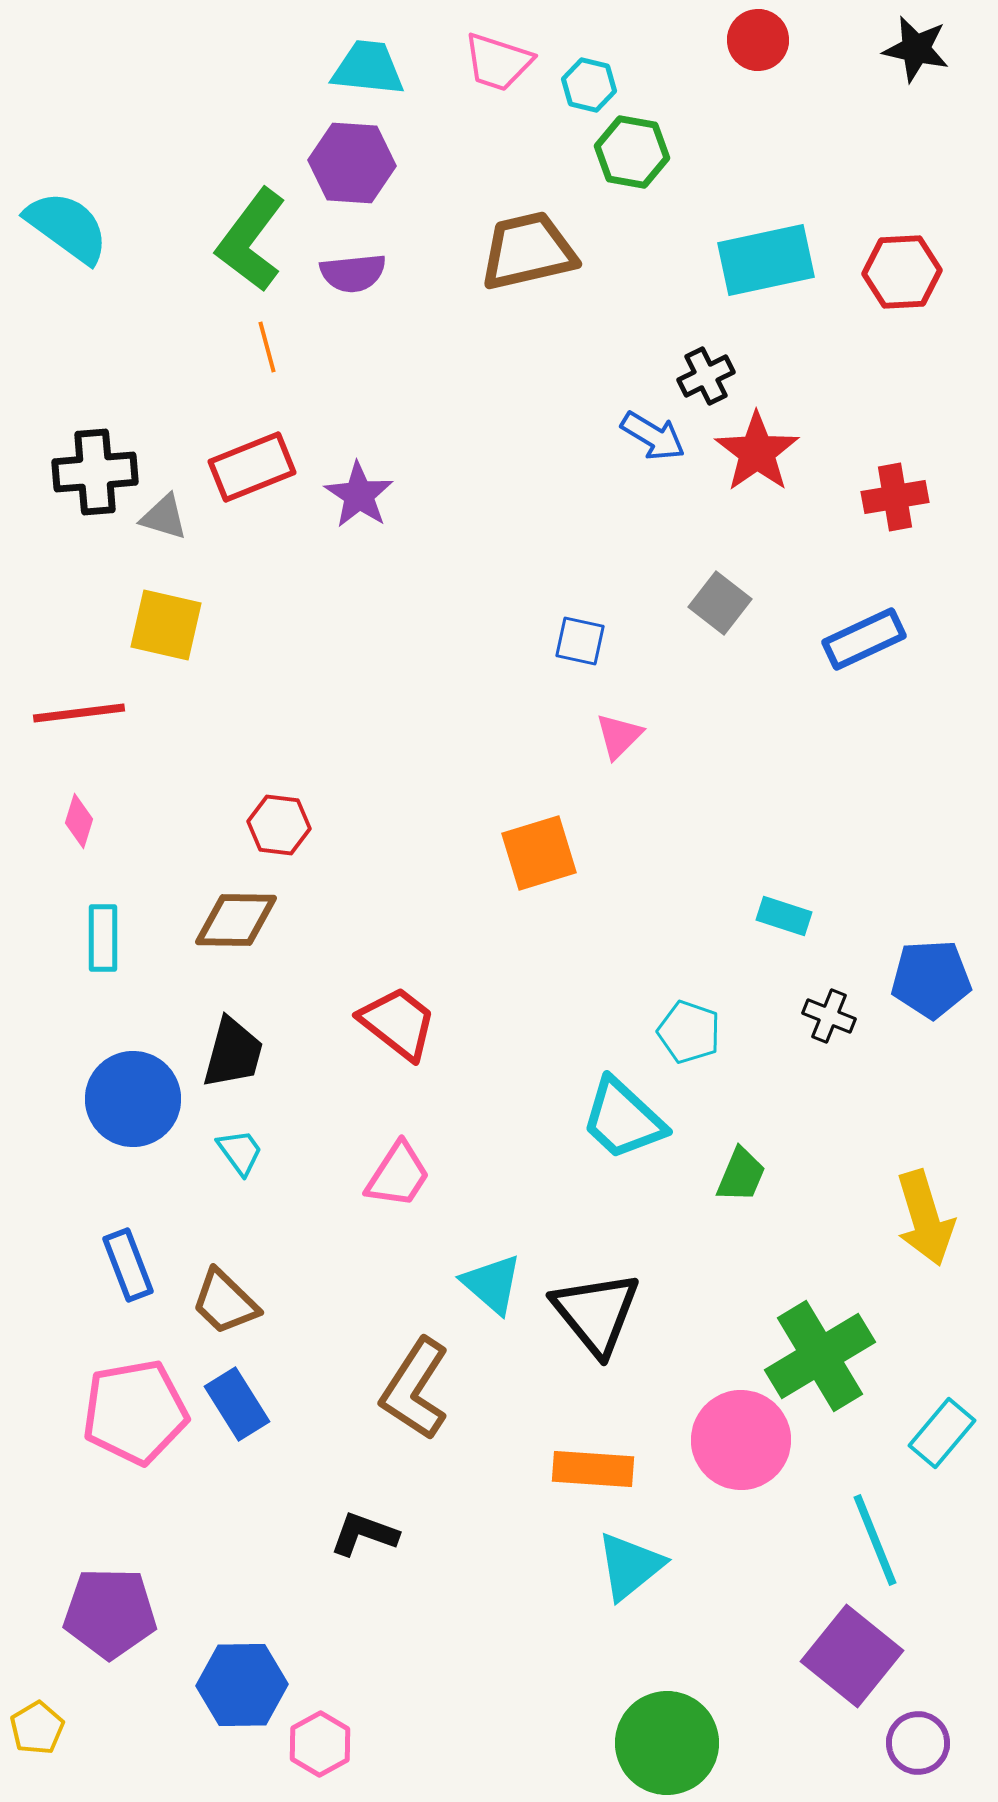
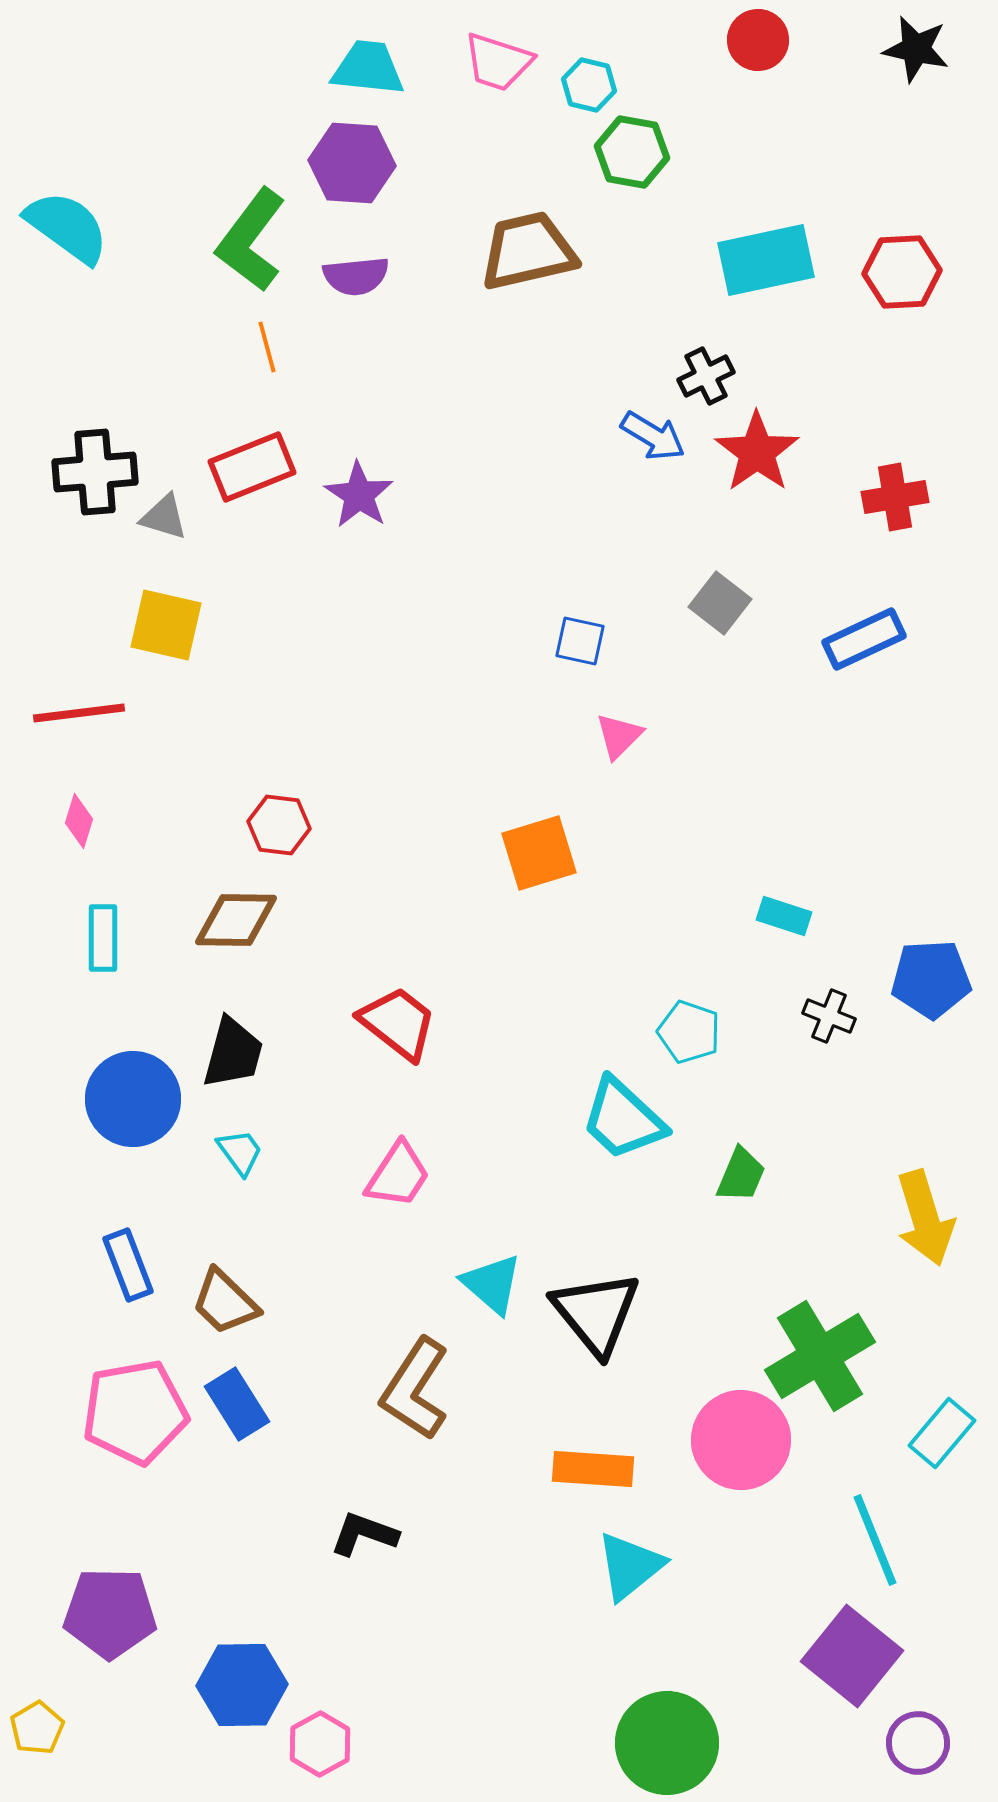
purple semicircle at (353, 273): moved 3 px right, 3 px down
